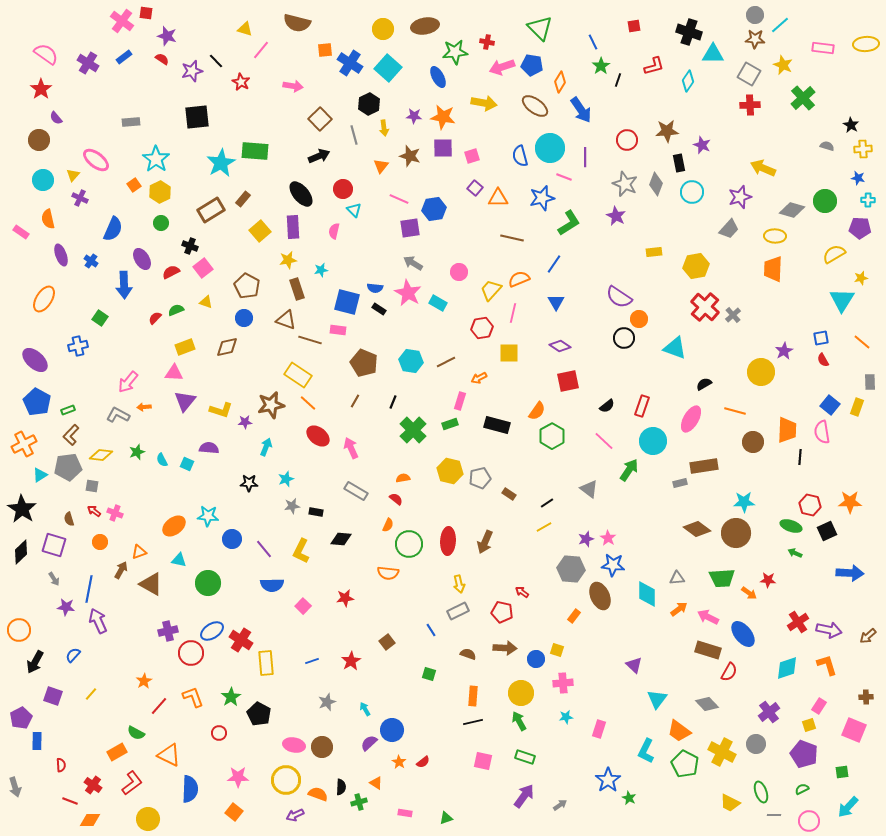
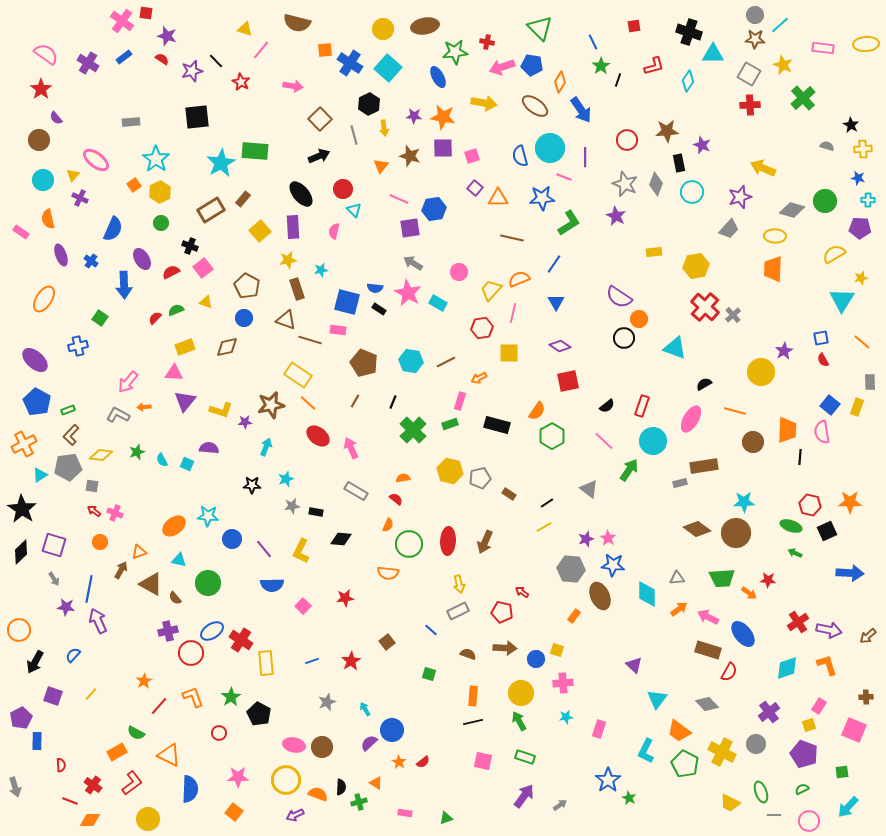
blue star at (542, 198): rotated 10 degrees clockwise
black star at (249, 483): moved 3 px right, 2 px down
brown semicircle at (69, 519): moved 106 px right, 79 px down; rotated 24 degrees counterclockwise
blue line at (431, 630): rotated 16 degrees counterclockwise
